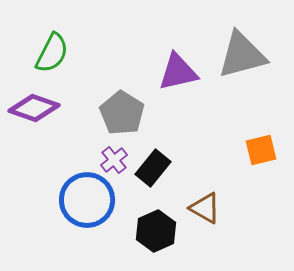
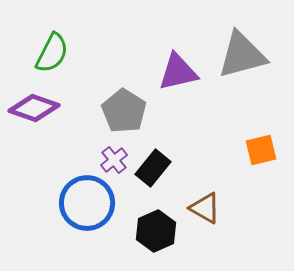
gray pentagon: moved 2 px right, 2 px up
blue circle: moved 3 px down
